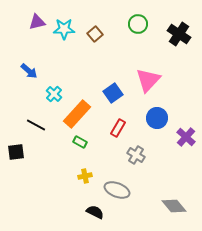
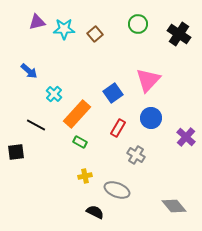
blue circle: moved 6 px left
